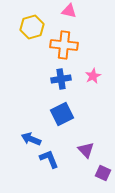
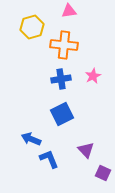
pink triangle: rotated 21 degrees counterclockwise
